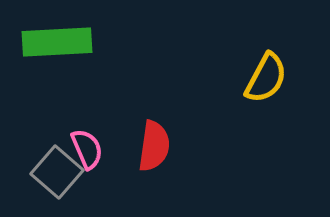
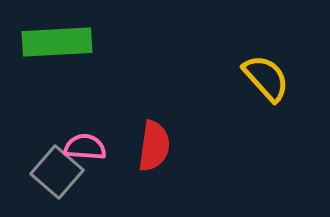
yellow semicircle: rotated 70 degrees counterclockwise
pink semicircle: moved 2 px left, 2 px up; rotated 63 degrees counterclockwise
